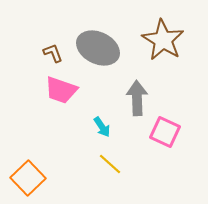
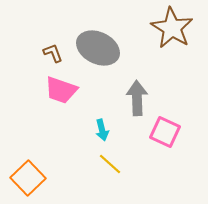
brown star: moved 9 px right, 12 px up
cyan arrow: moved 3 px down; rotated 20 degrees clockwise
